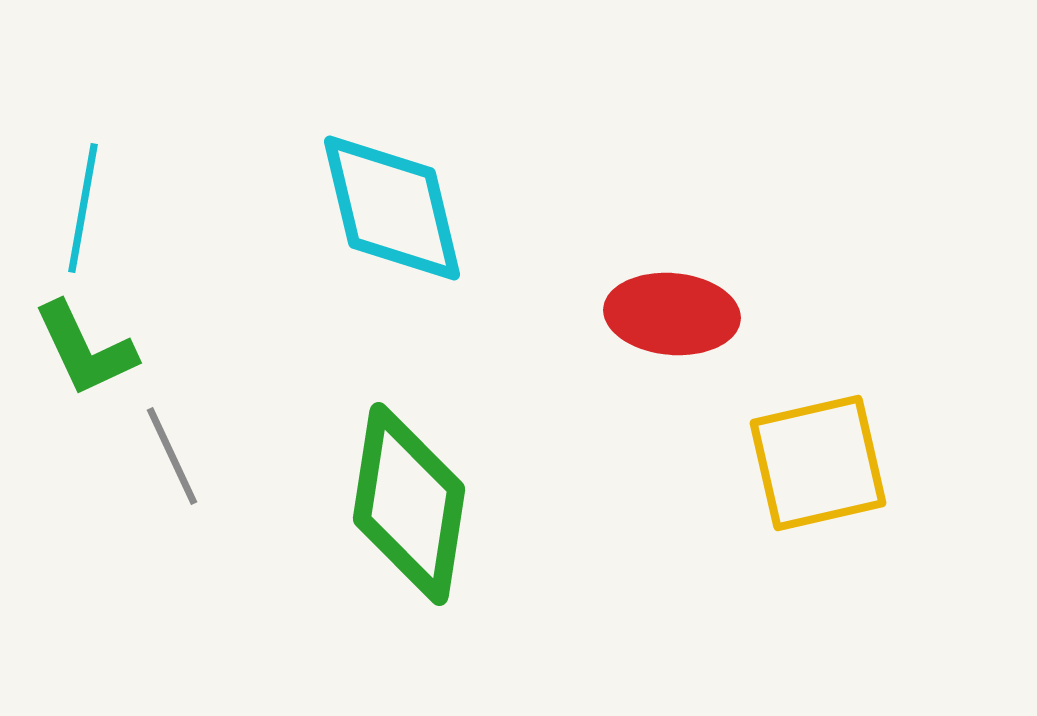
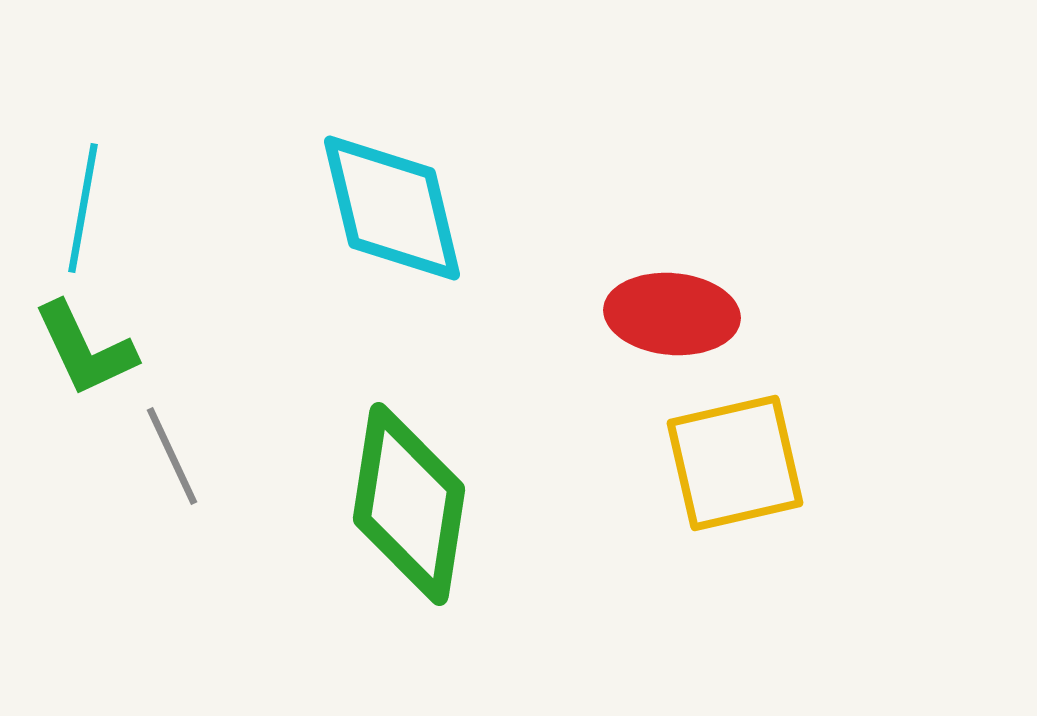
yellow square: moved 83 px left
